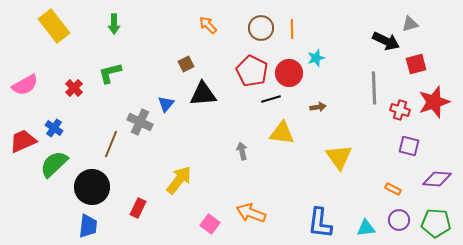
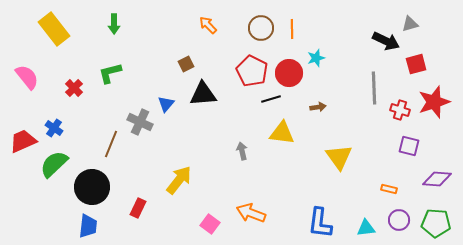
yellow rectangle at (54, 26): moved 3 px down
pink semicircle at (25, 85): moved 2 px right, 8 px up; rotated 100 degrees counterclockwise
orange rectangle at (393, 189): moved 4 px left; rotated 14 degrees counterclockwise
